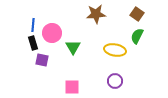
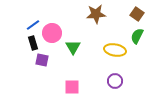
blue line: rotated 48 degrees clockwise
